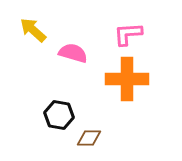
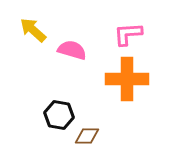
pink semicircle: moved 1 px left, 3 px up
brown diamond: moved 2 px left, 2 px up
